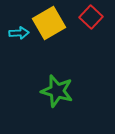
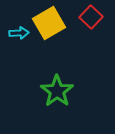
green star: rotated 20 degrees clockwise
